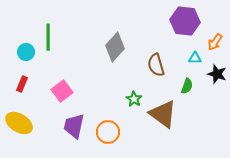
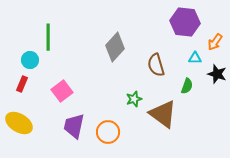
purple hexagon: moved 1 px down
cyan circle: moved 4 px right, 8 px down
green star: rotated 21 degrees clockwise
